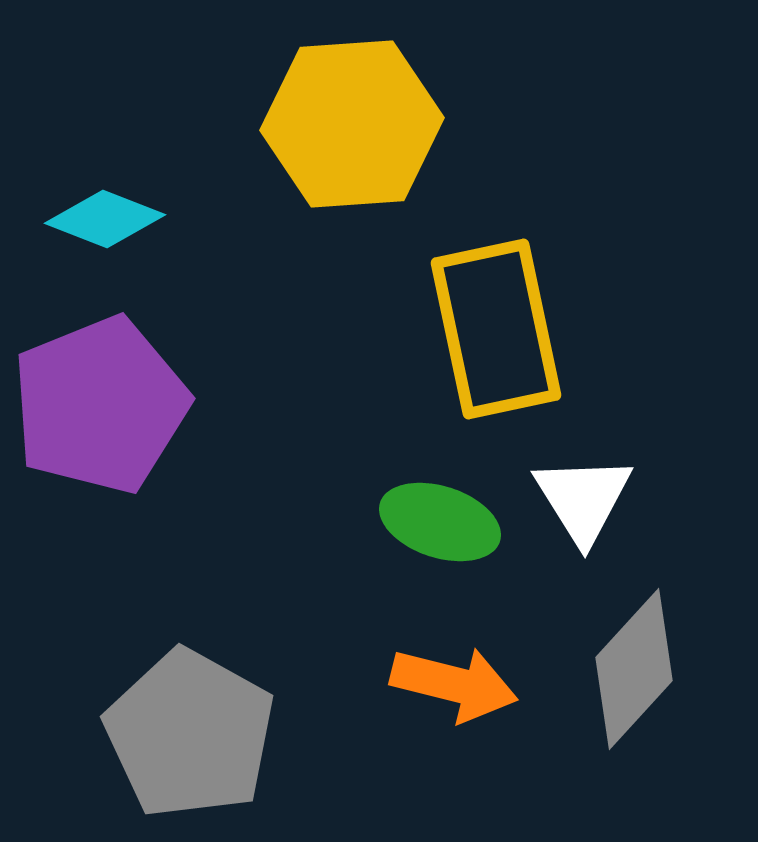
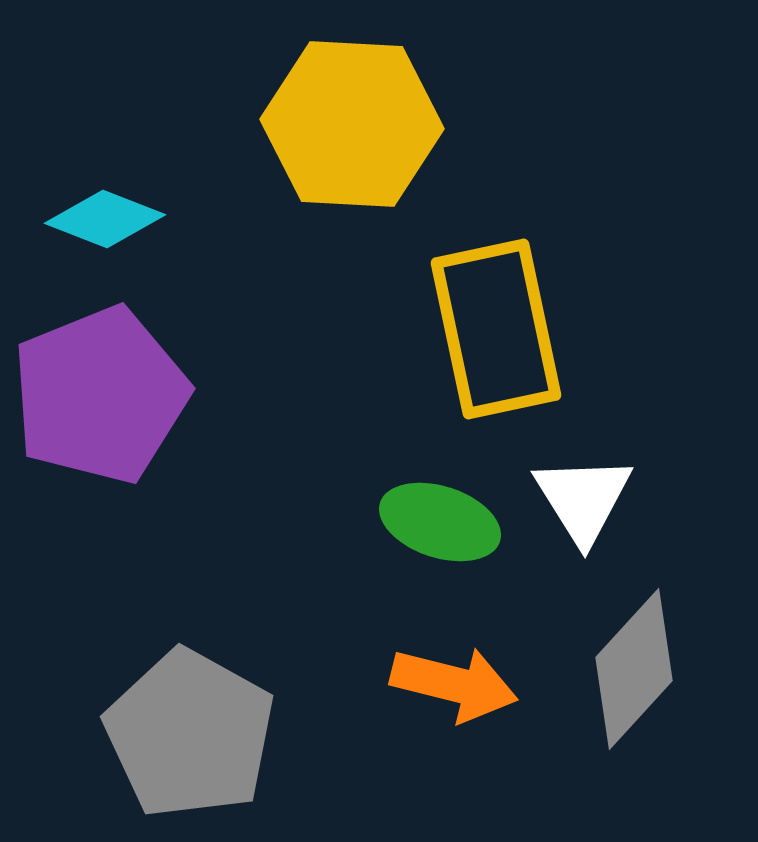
yellow hexagon: rotated 7 degrees clockwise
purple pentagon: moved 10 px up
